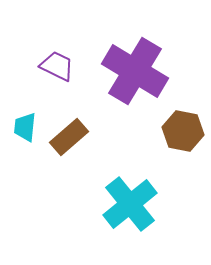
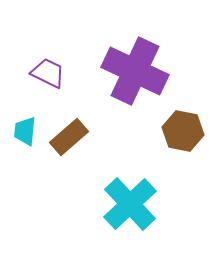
purple trapezoid: moved 9 px left, 7 px down
purple cross: rotated 6 degrees counterclockwise
cyan trapezoid: moved 4 px down
cyan cross: rotated 4 degrees counterclockwise
